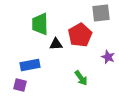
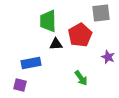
green trapezoid: moved 8 px right, 3 px up
blue rectangle: moved 1 px right, 2 px up
